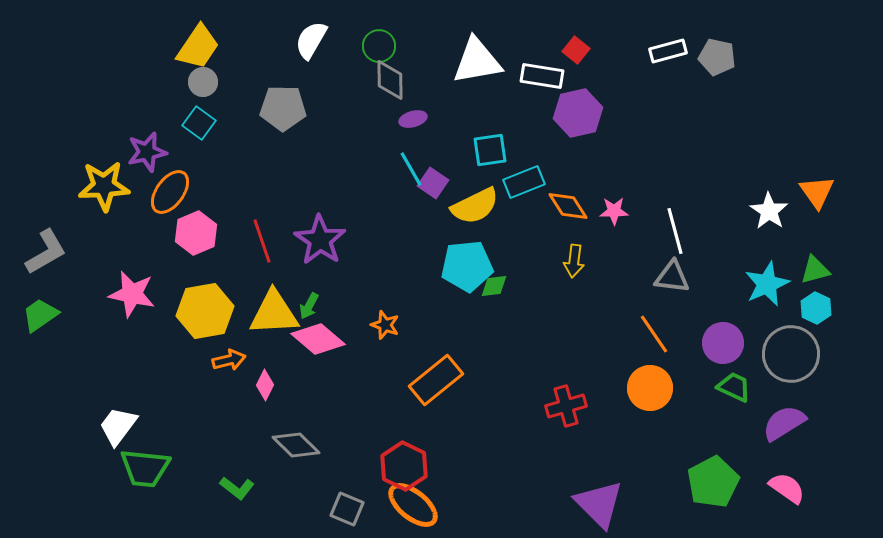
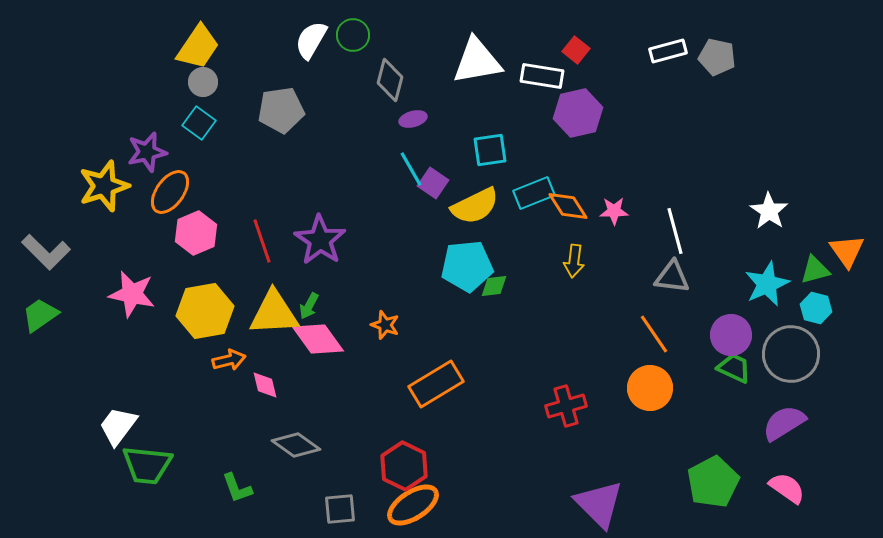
green circle at (379, 46): moved 26 px left, 11 px up
gray diamond at (390, 80): rotated 15 degrees clockwise
gray pentagon at (283, 108): moved 2 px left, 2 px down; rotated 9 degrees counterclockwise
cyan rectangle at (524, 182): moved 10 px right, 11 px down
yellow star at (104, 186): rotated 15 degrees counterclockwise
orange triangle at (817, 192): moved 30 px right, 59 px down
gray L-shape at (46, 252): rotated 75 degrees clockwise
cyan hexagon at (816, 308): rotated 12 degrees counterclockwise
pink diamond at (318, 339): rotated 14 degrees clockwise
purple circle at (723, 343): moved 8 px right, 8 px up
orange rectangle at (436, 380): moved 4 px down; rotated 8 degrees clockwise
pink diamond at (265, 385): rotated 40 degrees counterclockwise
green trapezoid at (734, 387): moved 19 px up
gray diamond at (296, 445): rotated 9 degrees counterclockwise
green trapezoid at (145, 468): moved 2 px right, 3 px up
green L-shape at (237, 488): rotated 32 degrees clockwise
orange ellipse at (413, 505): rotated 72 degrees counterclockwise
gray square at (347, 509): moved 7 px left; rotated 28 degrees counterclockwise
